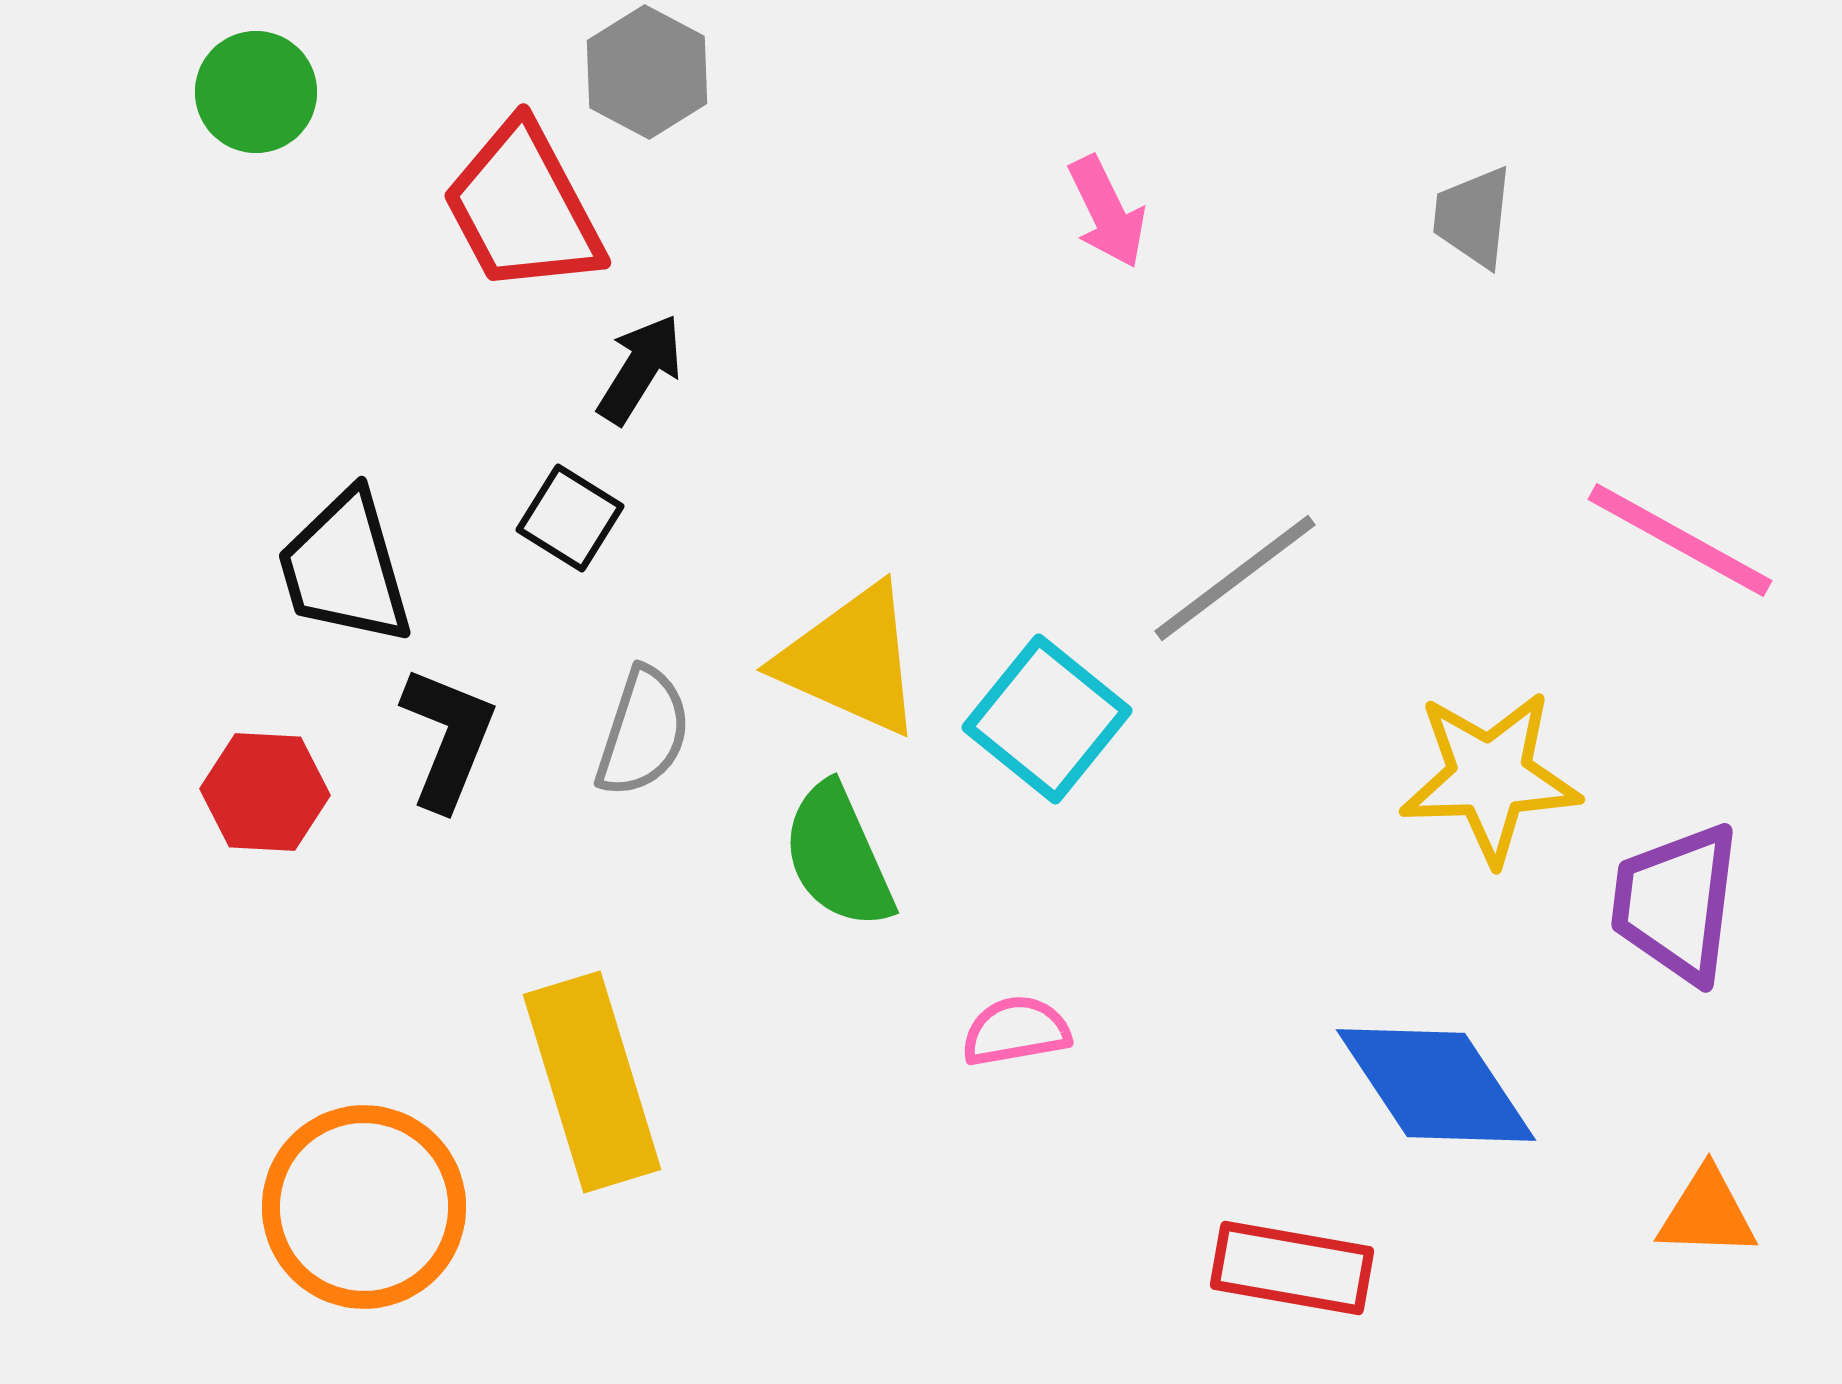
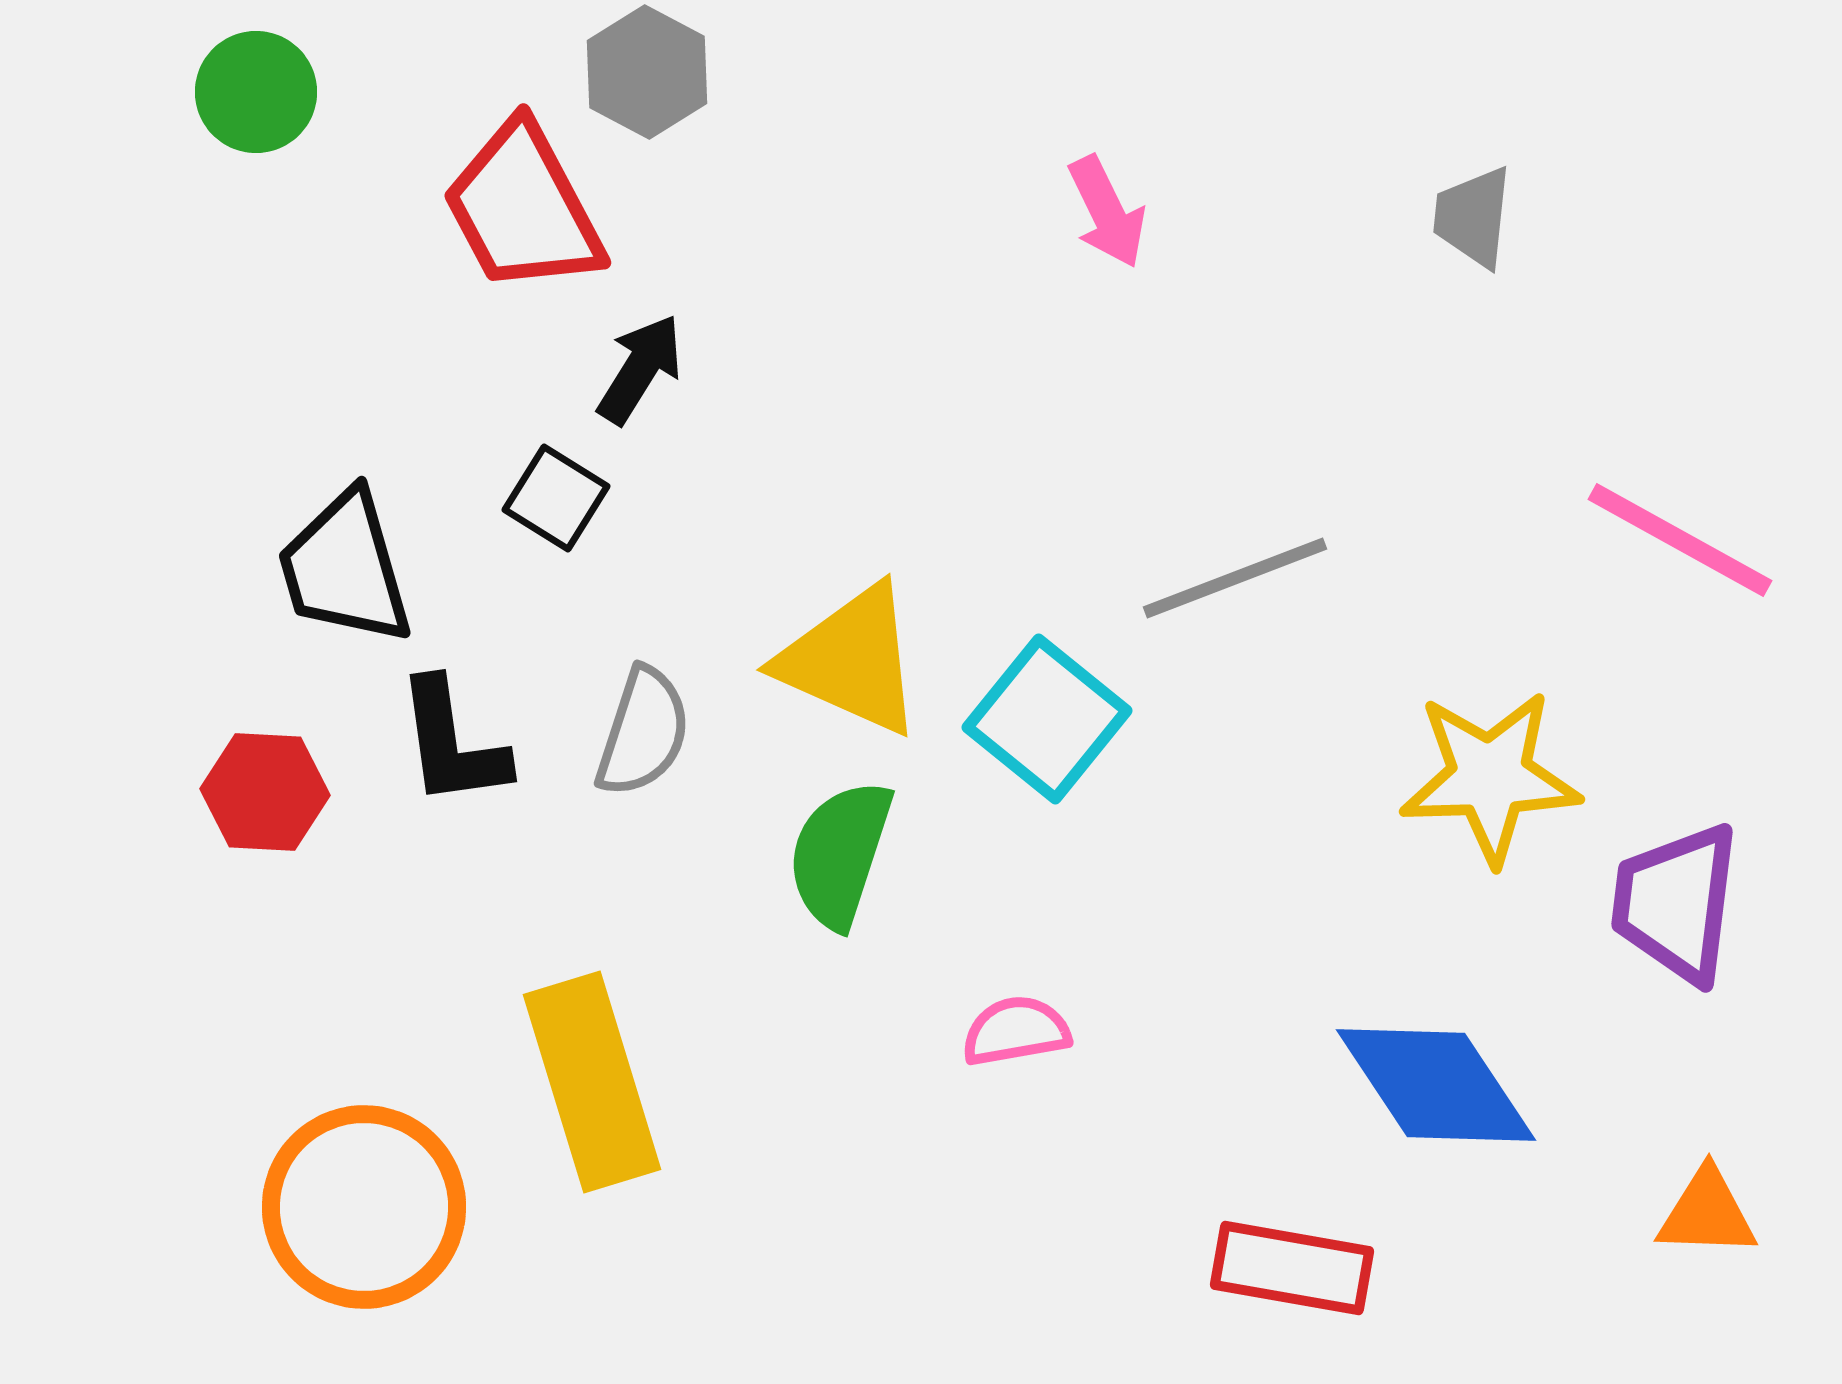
black square: moved 14 px left, 20 px up
gray line: rotated 16 degrees clockwise
black L-shape: moved 4 px right, 5 px down; rotated 150 degrees clockwise
green semicircle: moved 2 px right, 2 px up; rotated 42 degrees clockwise
